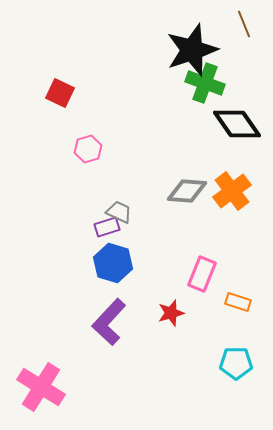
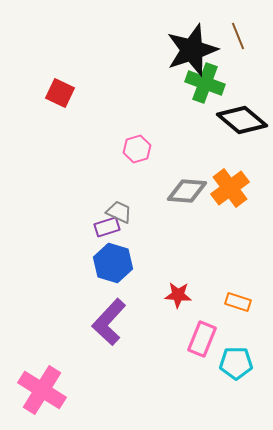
brown line: moved 6 px left, 12 px down
black diamond: moved 5 px right, 4 px up; rotated 15 degrees counterclockwise
pink hexagon: moved 49 px right
orange cross: moved 2 px left, 3 px up
pink rectangle: moved 65 px down
red star: moved 7 px right, 18 px up; rotated 20 degrees clockwise
pink cross: moved 1 px right, 3 px down
